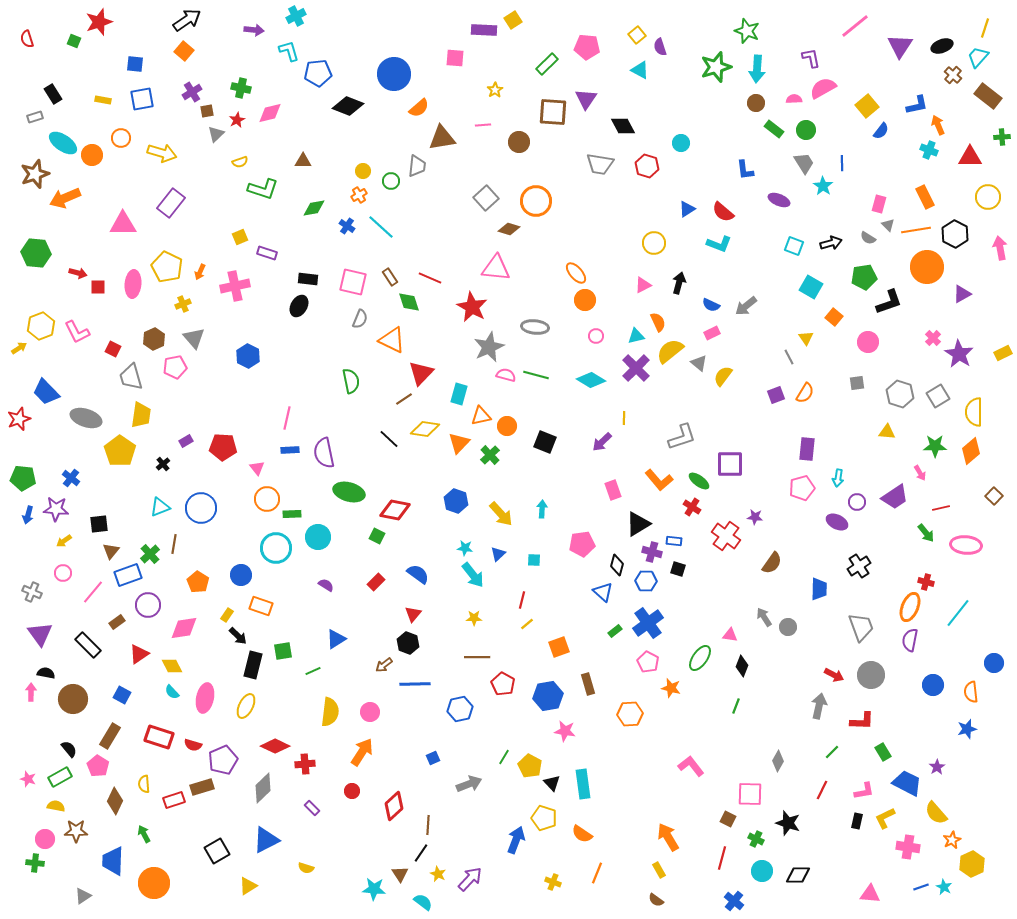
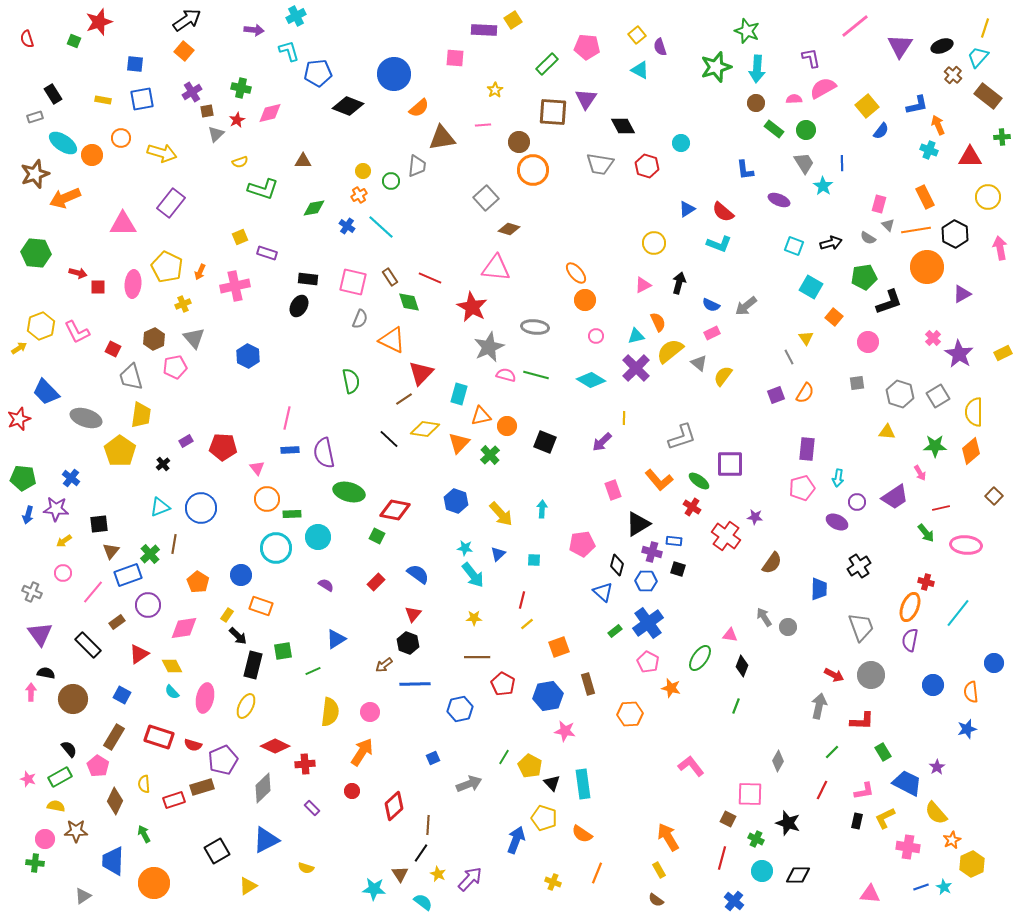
orange circle at (536, 201): moved 3 px left, 31 px up
brown rectangle at (110, 736): moved 4 px right, 1 px down
